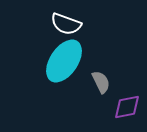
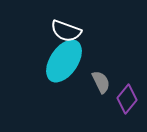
white semicircle: moved 7 px down
purple diamond: moved 8 px up; rotated 40 degrees counterclockwise
